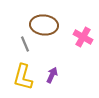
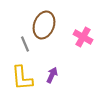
brown ellipse: rotated 76 degrees counterclockwise
yellow L-shape: moved 1 px left, 1 px down; rotated 20 degrees counterclockwise
